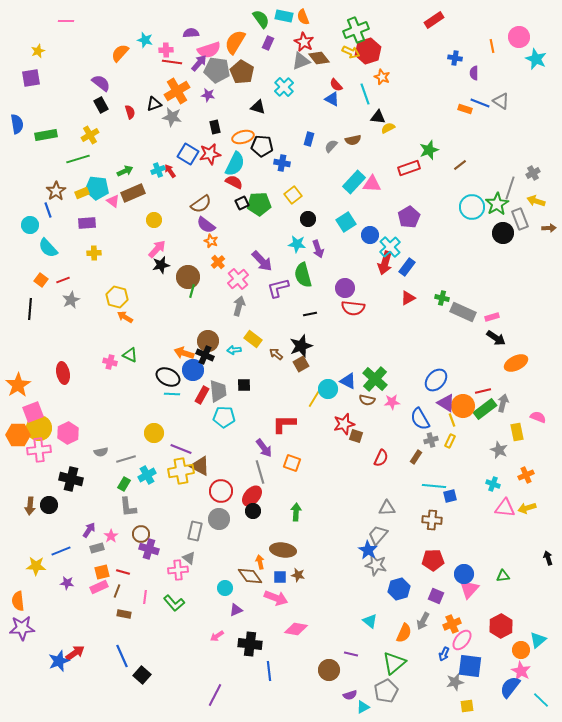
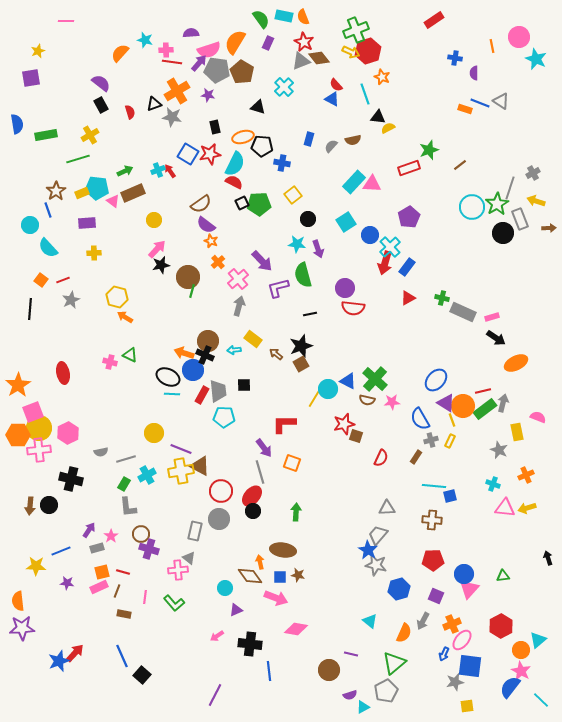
red arrow at (75, 653): rotated 12 degrees counterclockwise
